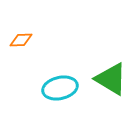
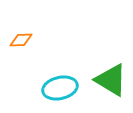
green triangle: moved 1 px down
